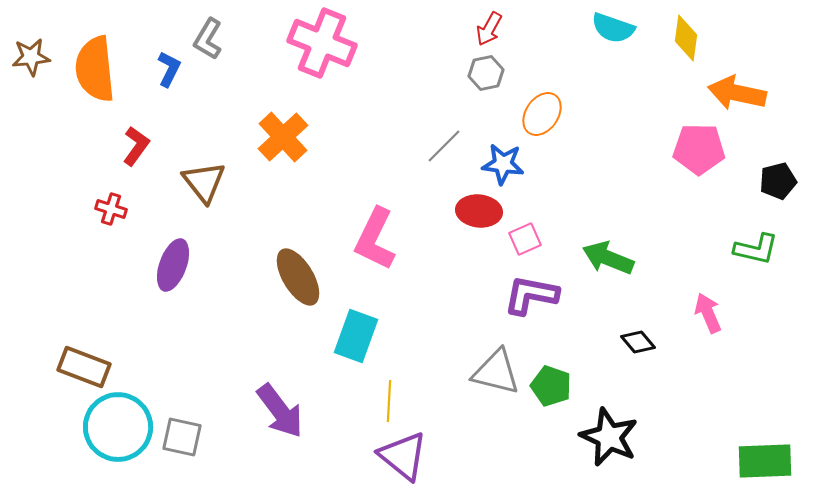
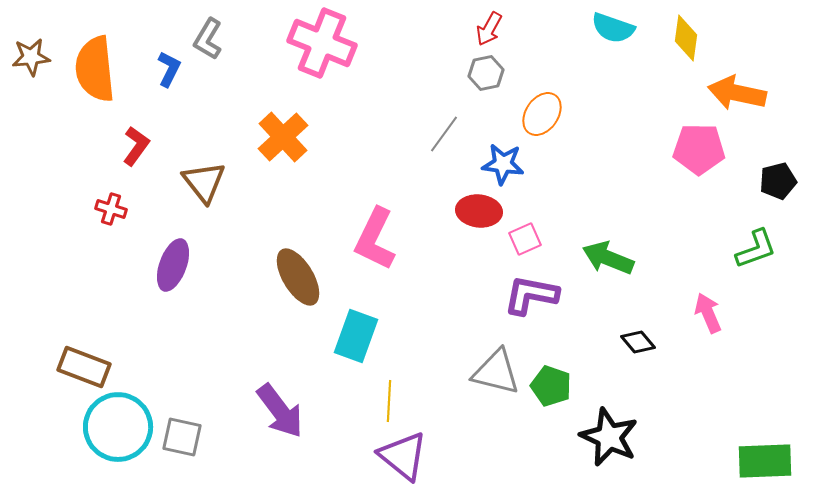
gray line: moved 12 px up; rotated 9 degrees counterclockwise
green L-shape: rotated 33 degrees counterclockwise
